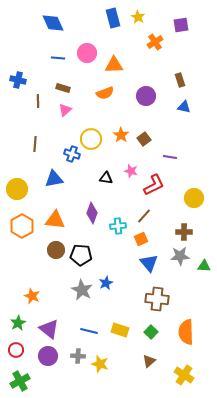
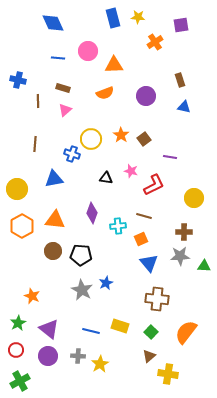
yellow star at (138, 17): rotated 24 degrees counterclockwise
pink circle at (87, 53): moved 1 px right, 2 px up
brown line at (144, 216): rotated 63 degrees clockwise
brown circle at (56, 250): moved 3 px left, 1 px down
yellow rectangle at (120, 330): moved 4 px up
blue line at (89, 331): moved 2 px right
orange semicircle at (186, 332): rotated 40 degrees clockwise
brown triangle at (149, 361): moved 5 px up
yellow star at (100, 364): rotated 24 degrees clockwise
yellow cross at (184, 375): moved 16 px left, 1 px up; rotated 24 degrees counterclockwise
